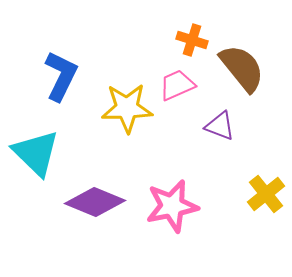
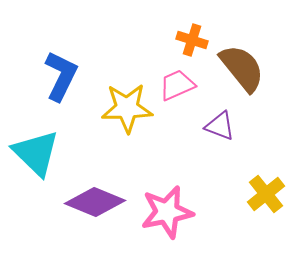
pink star: moved 5 px left, 6 px down
